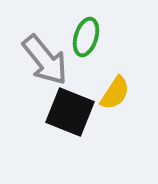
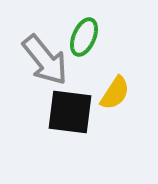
green ellipse: moved 2 px left; rotated 6 degrees clockwise
black square: rotated 15 degrees counterclockwise
